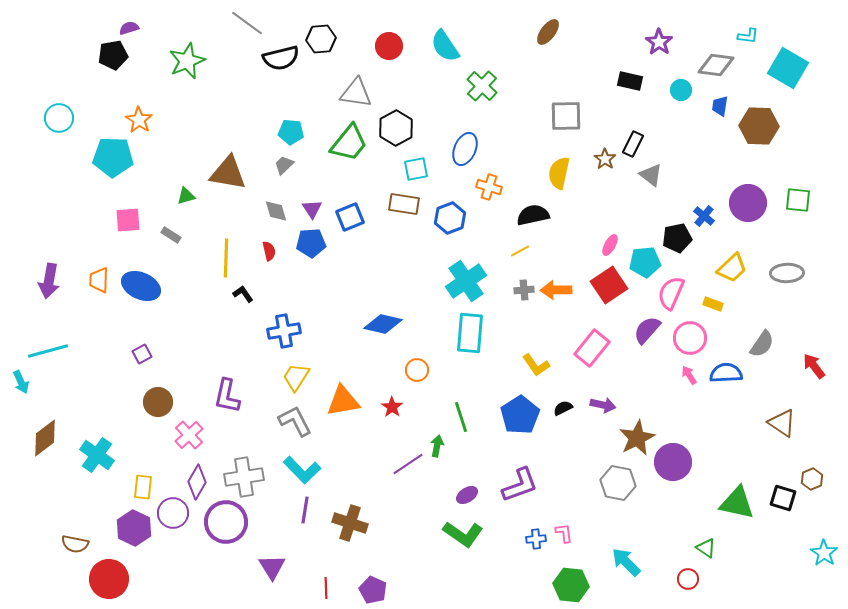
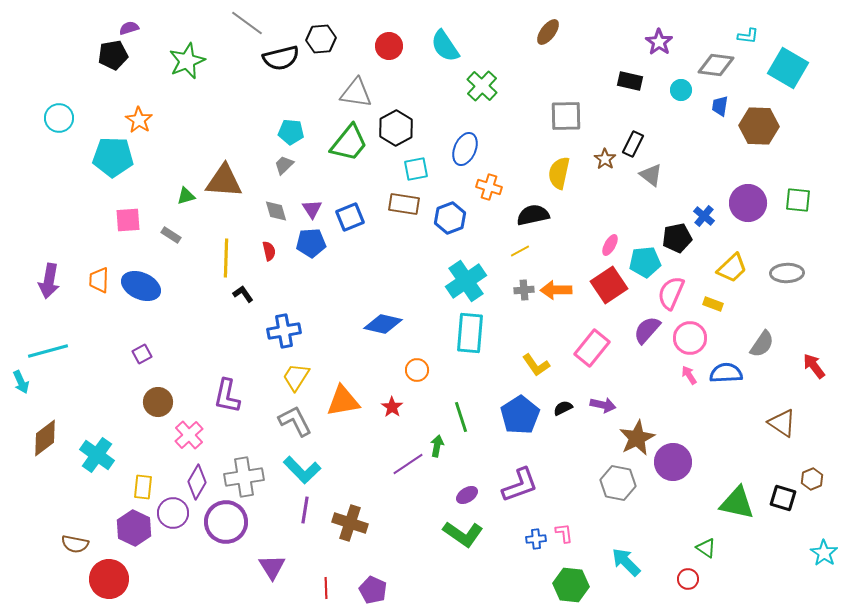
brown triangle at (228, 173): moved 4 px left, 8 px down; rotated 6 degrees counterclockwise
